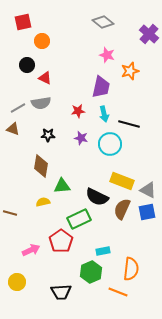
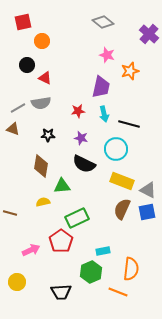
cyan circle: moved 6 px right, 5 px down
black semicircle: moved 13 px left, 33 px up
green rectangle: moved 2 px left, 1 px up
